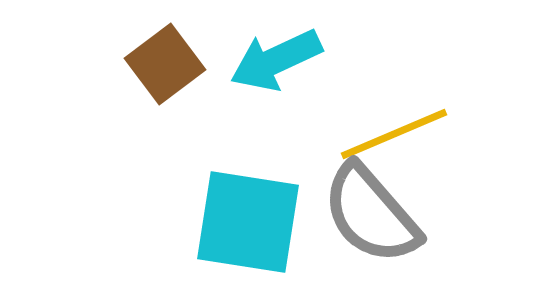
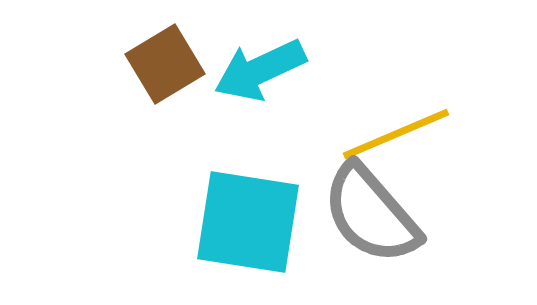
cyan arrow: moved 16 px left, 10 px down
brown square: rotated 6 degrees clockwise
yellow line: moved 2 px right
